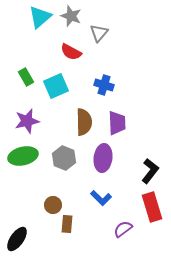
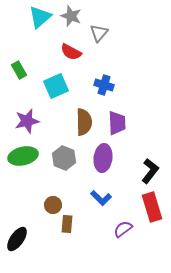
green rectangle: moved 7 px left, 7 px up
